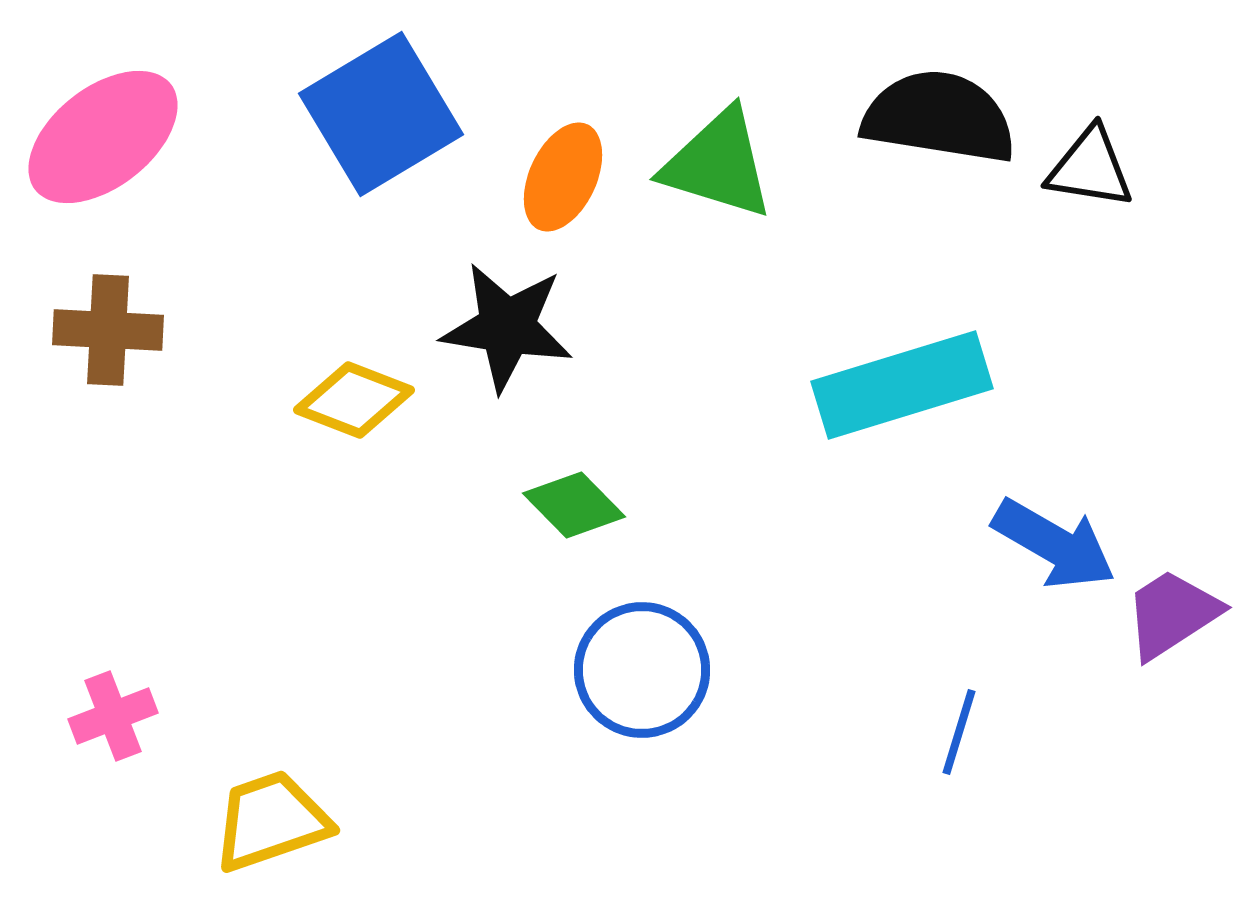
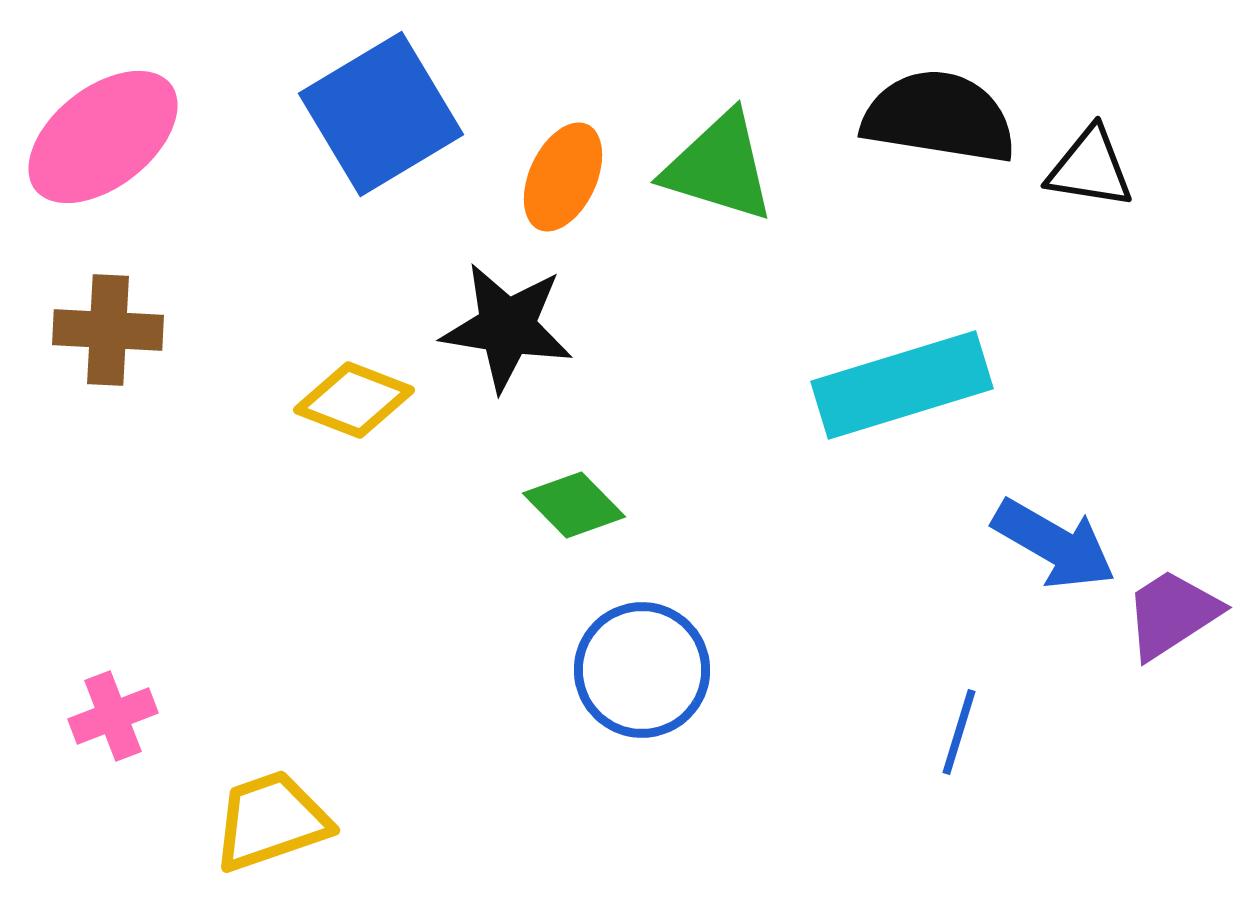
green triangle: moved 1 px right, 3 px down
